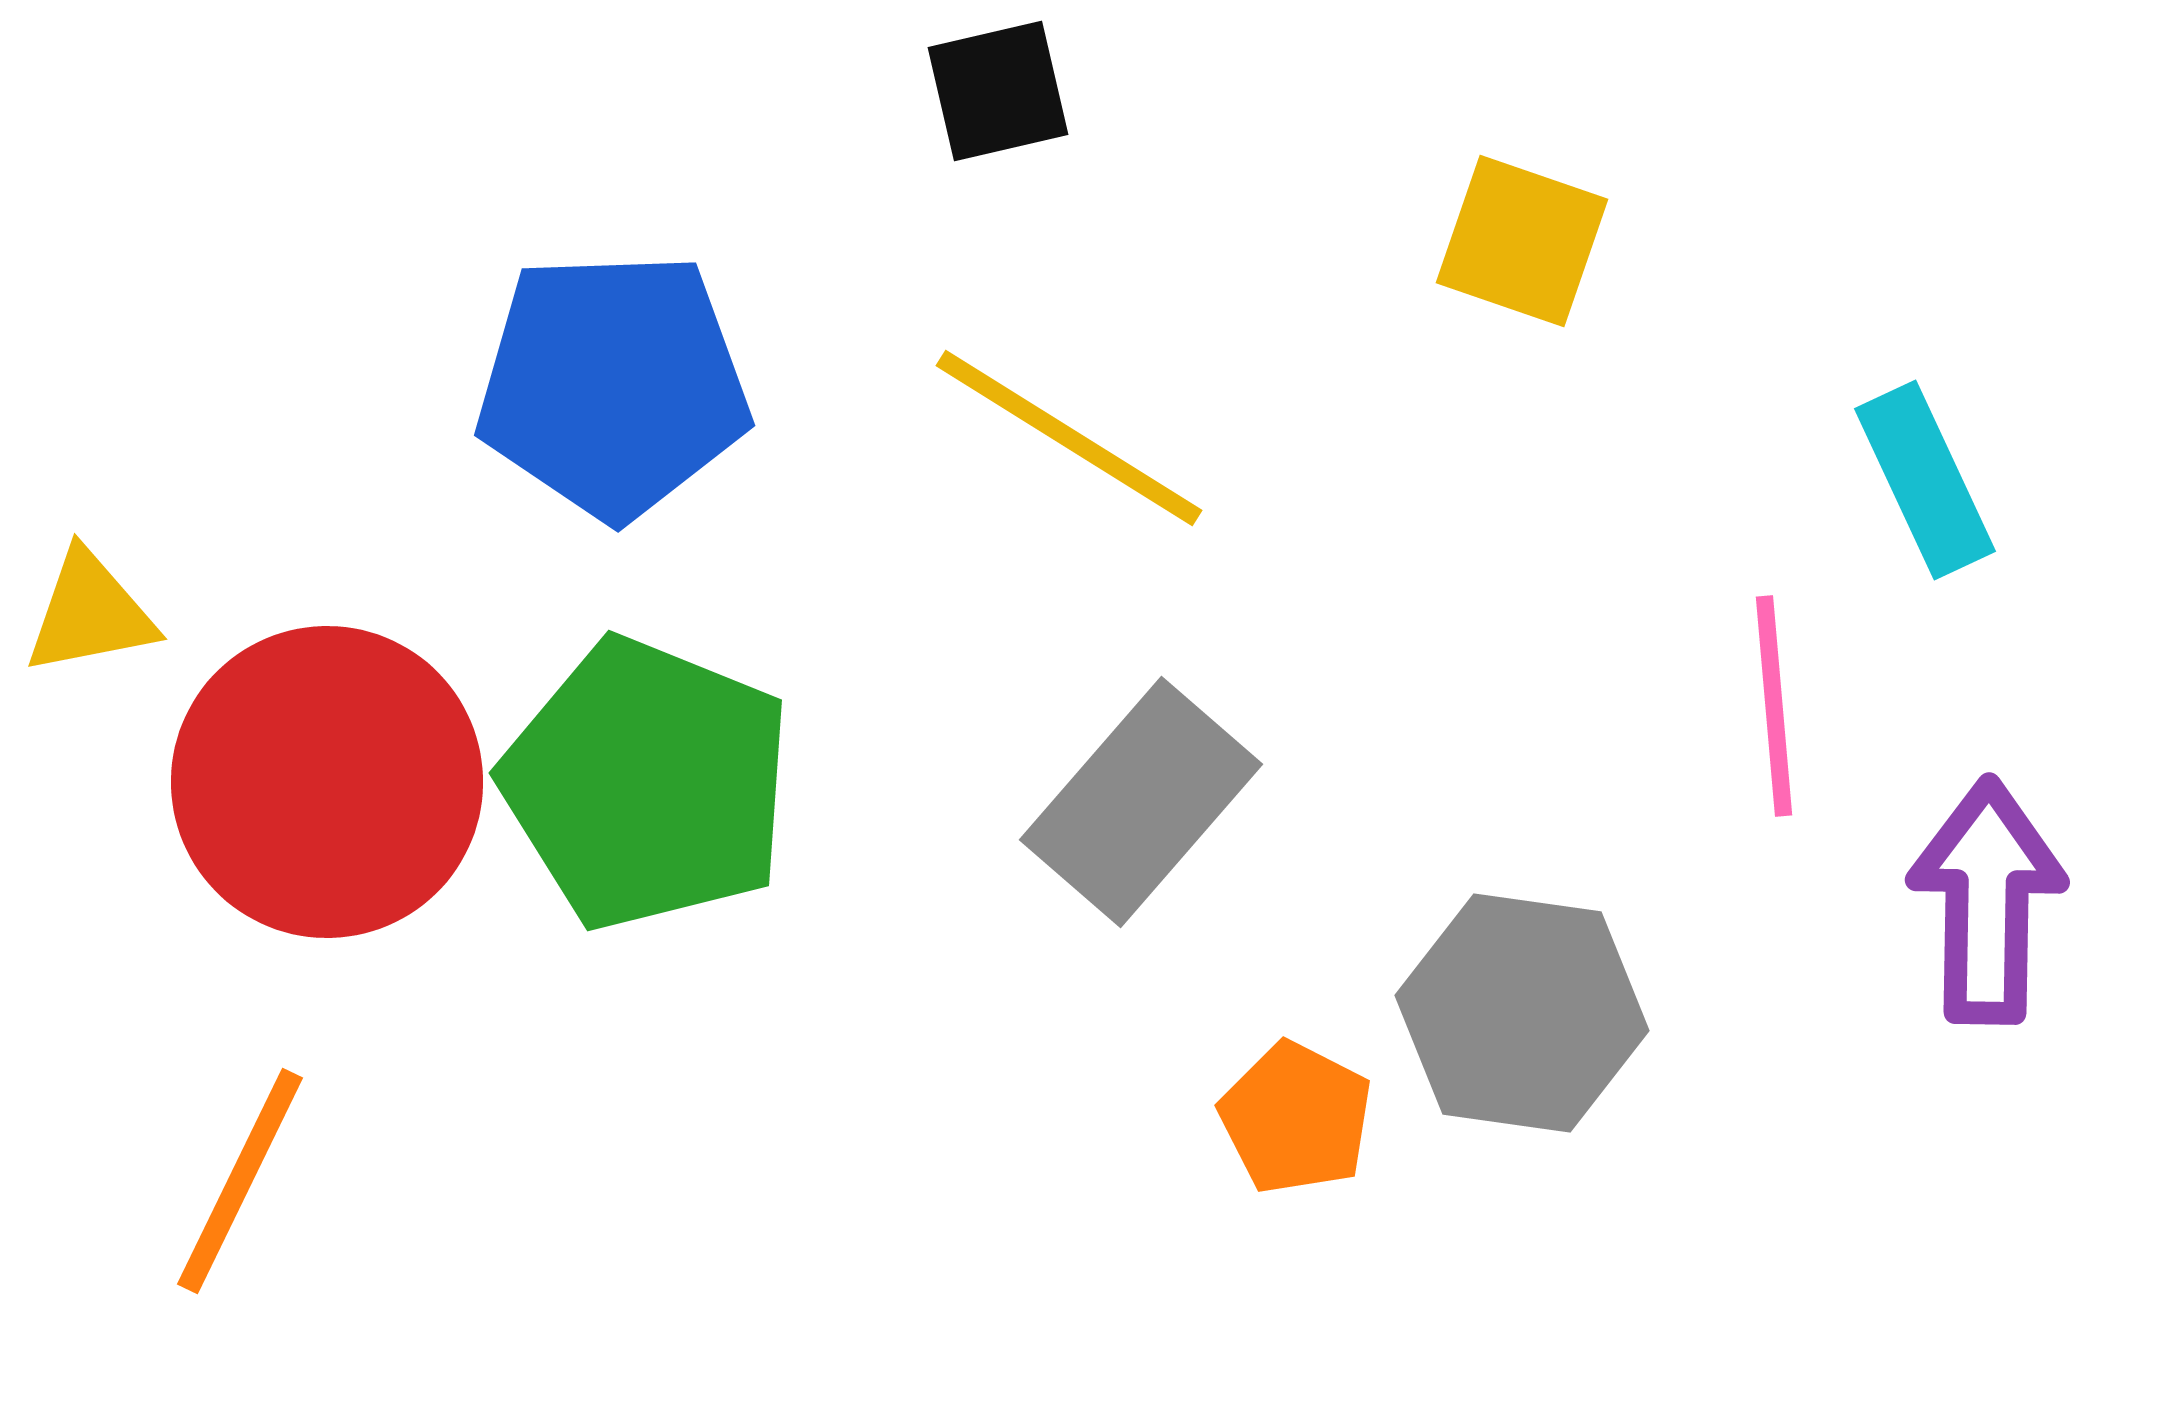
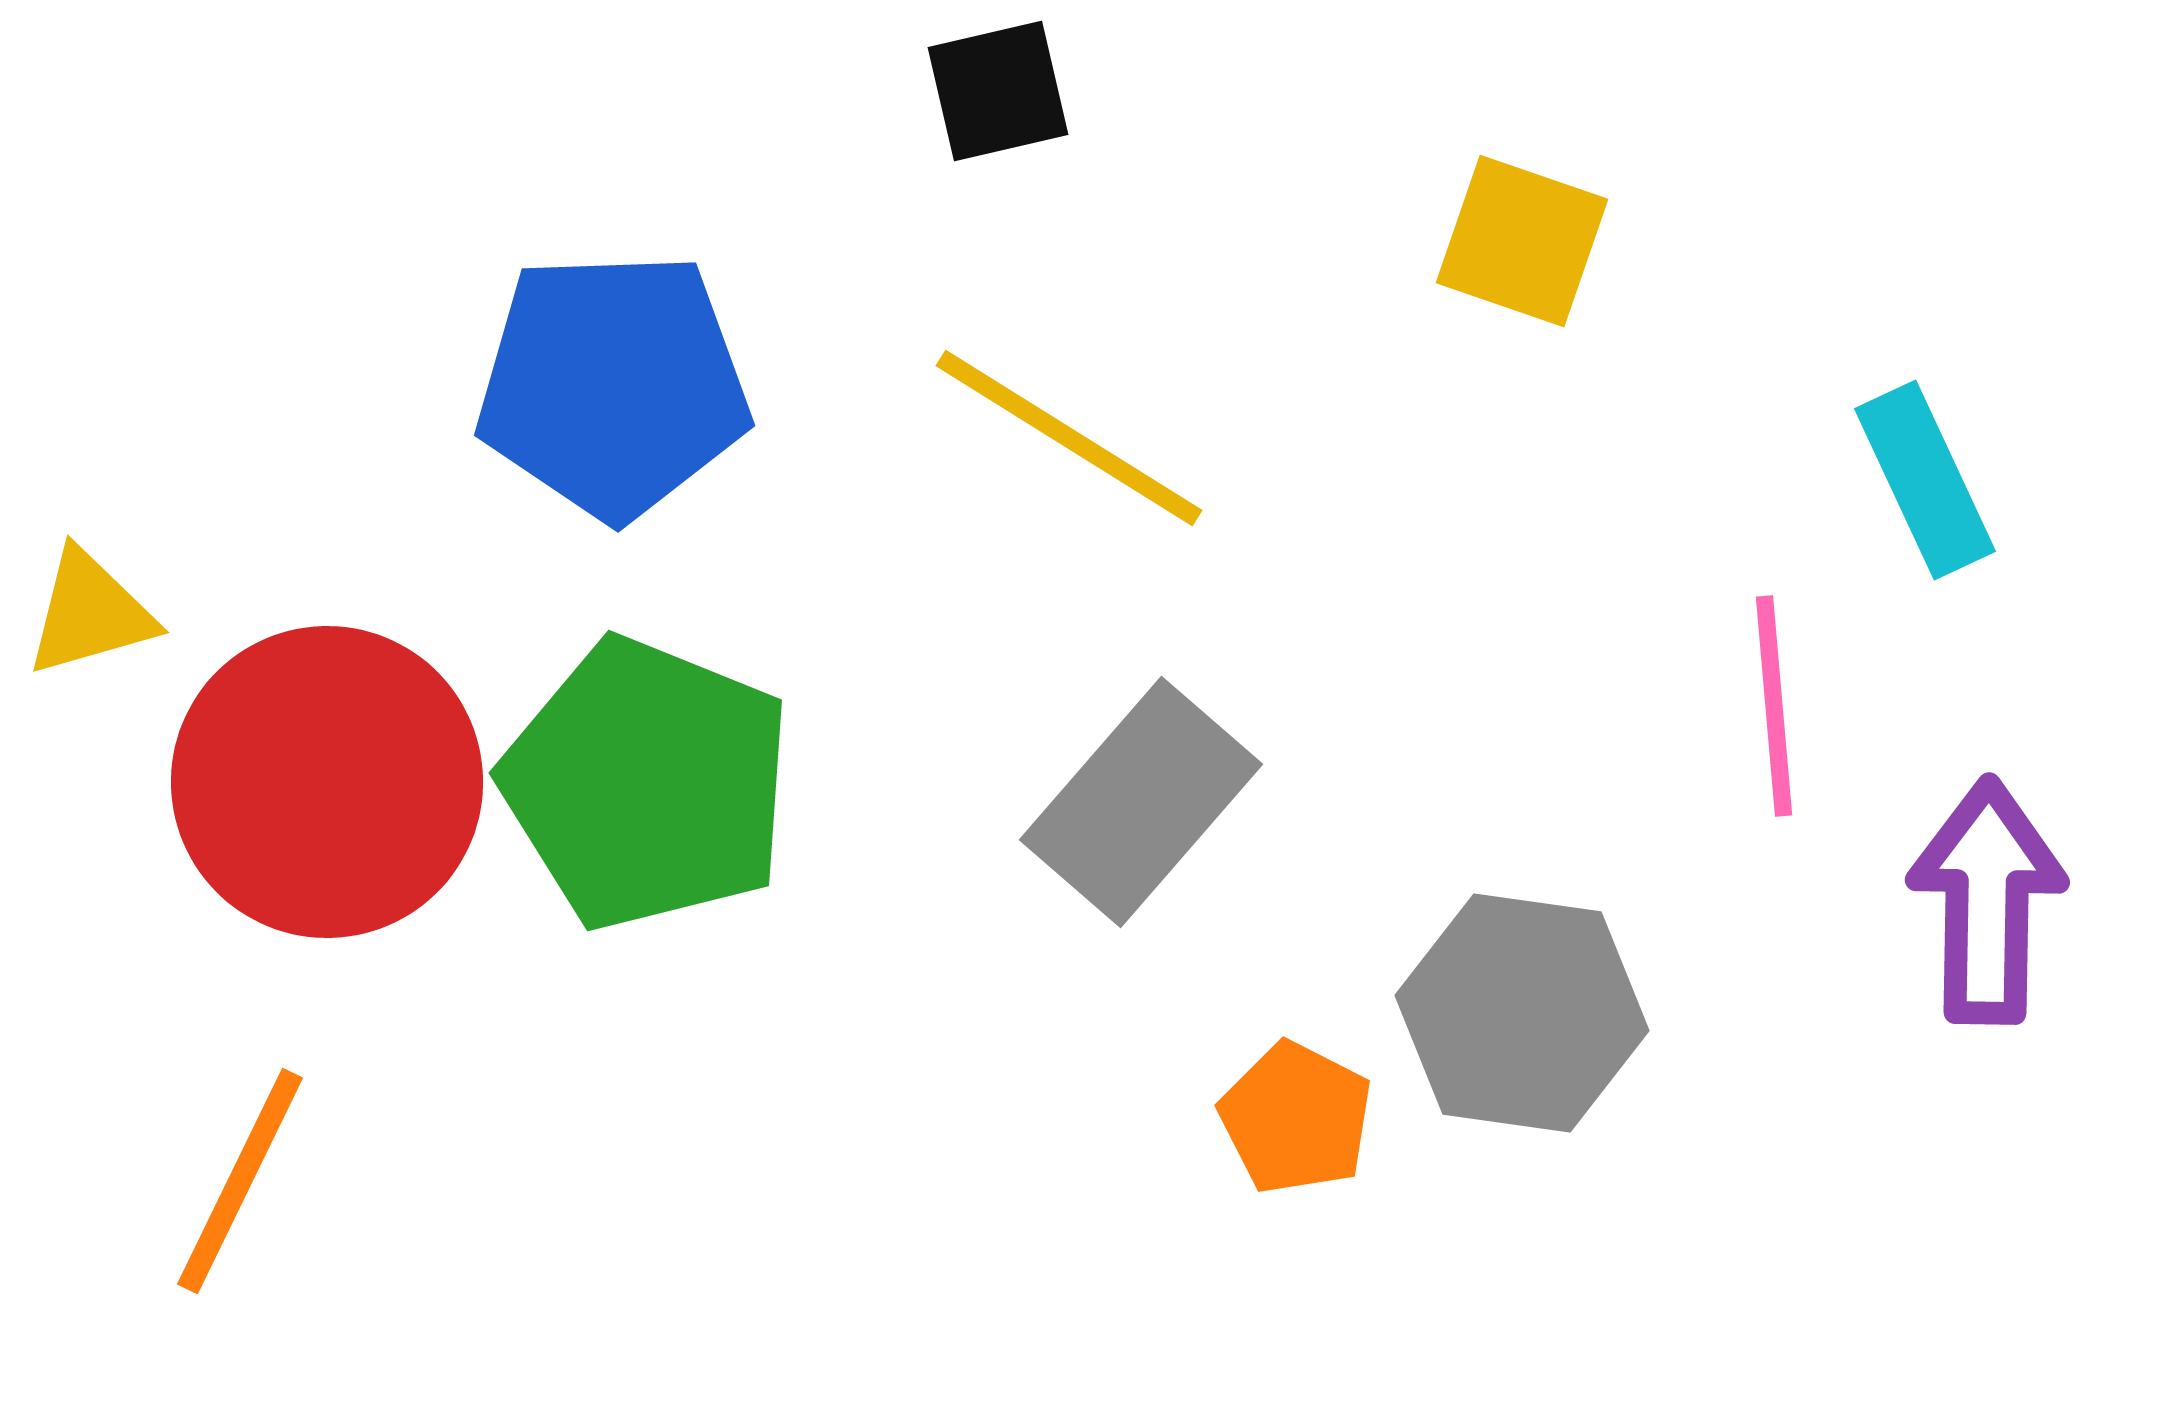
yellow triangle: rotated 5 degrees counterclockwise
